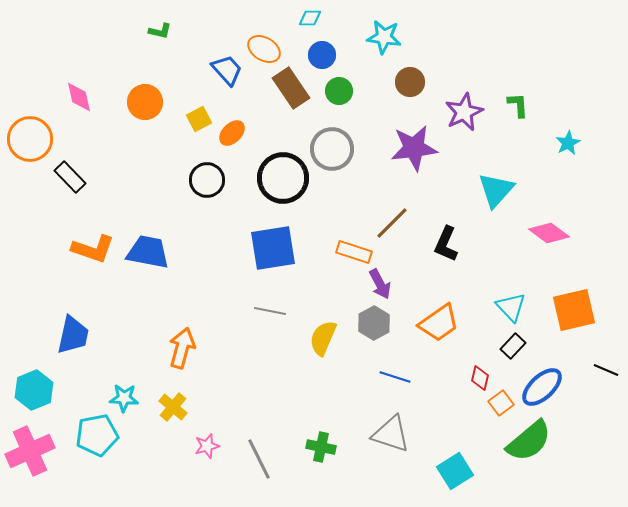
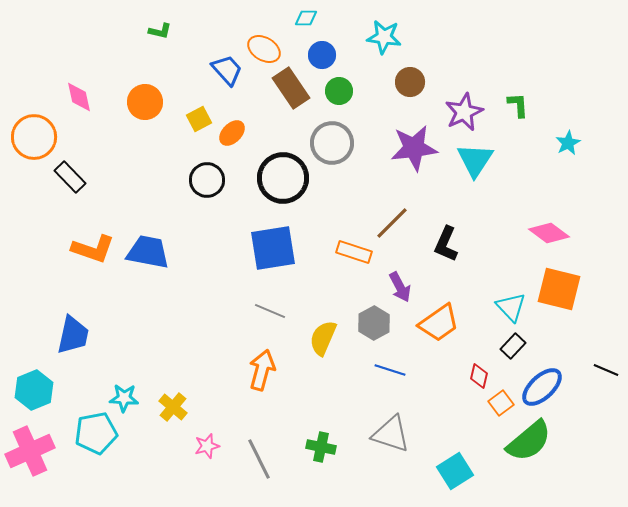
cyan diamond at (310, 18): moved 4 px left
orange circle at (30, 139): moved 4 px right, 2 px up
gray circle at (332, 149): moved 6 px up
cyan triangle at (496, 190): moved 21 px left, 30 px up; rotated 9 degrees counterclockwise
purple arrow at (380, 284): moved 20 px right, 3 px down
orange square at (574, 310): moved 15 px left, 21 px up; rotated 27 degrees clockwise
gray line at (270, 311): rotated 12 degrees clockwise
orange arrow at (182, 348): moved 80 px right, 22 px down
blue line at (395, 377): moved 5 px left, 7 px up
red diamond at (480, 378): moved 1 px left, 2 px up
cyan pentagon at (97, 435): moved 1 px left, 2 px up
